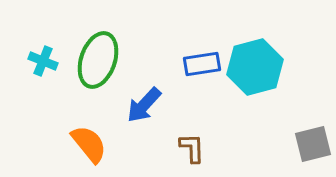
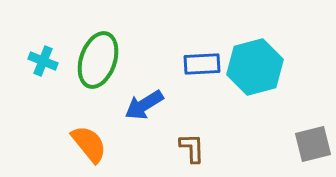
blue rectangle: rotated 6 degrees clockwise
blue arrow: rotated 15 degrees clockwise
